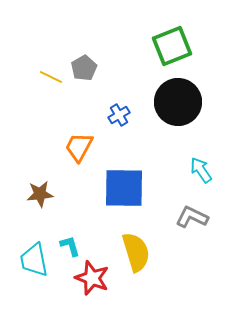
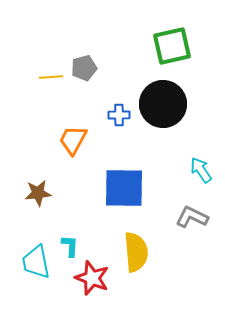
green square: rotated 9 degrees clockwise
gray pentagon: rotated 15 degrees clockwise
yellow line: rotated 30 degrees counterclockwise
black circle: moved 15 px left, 2 px down
blue cross: rotated 30 degrees clockwise
orange trapezoid: moved 6 px left, 7 px up
brown star: moved 2 px left, 1 px up
cyan L-shape: rotated 20 degrees clockwise
yellow semicircle: rotated 12 degrees clockwise
cyan trapezoid: moved 2 px right, 2 px down
